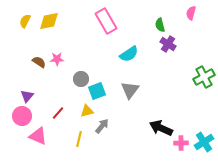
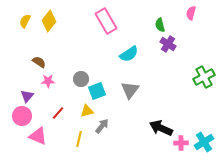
yellow diamond: rotated 40 degrees counterclockwise
pink star: moved 9 px left, 22 px down
